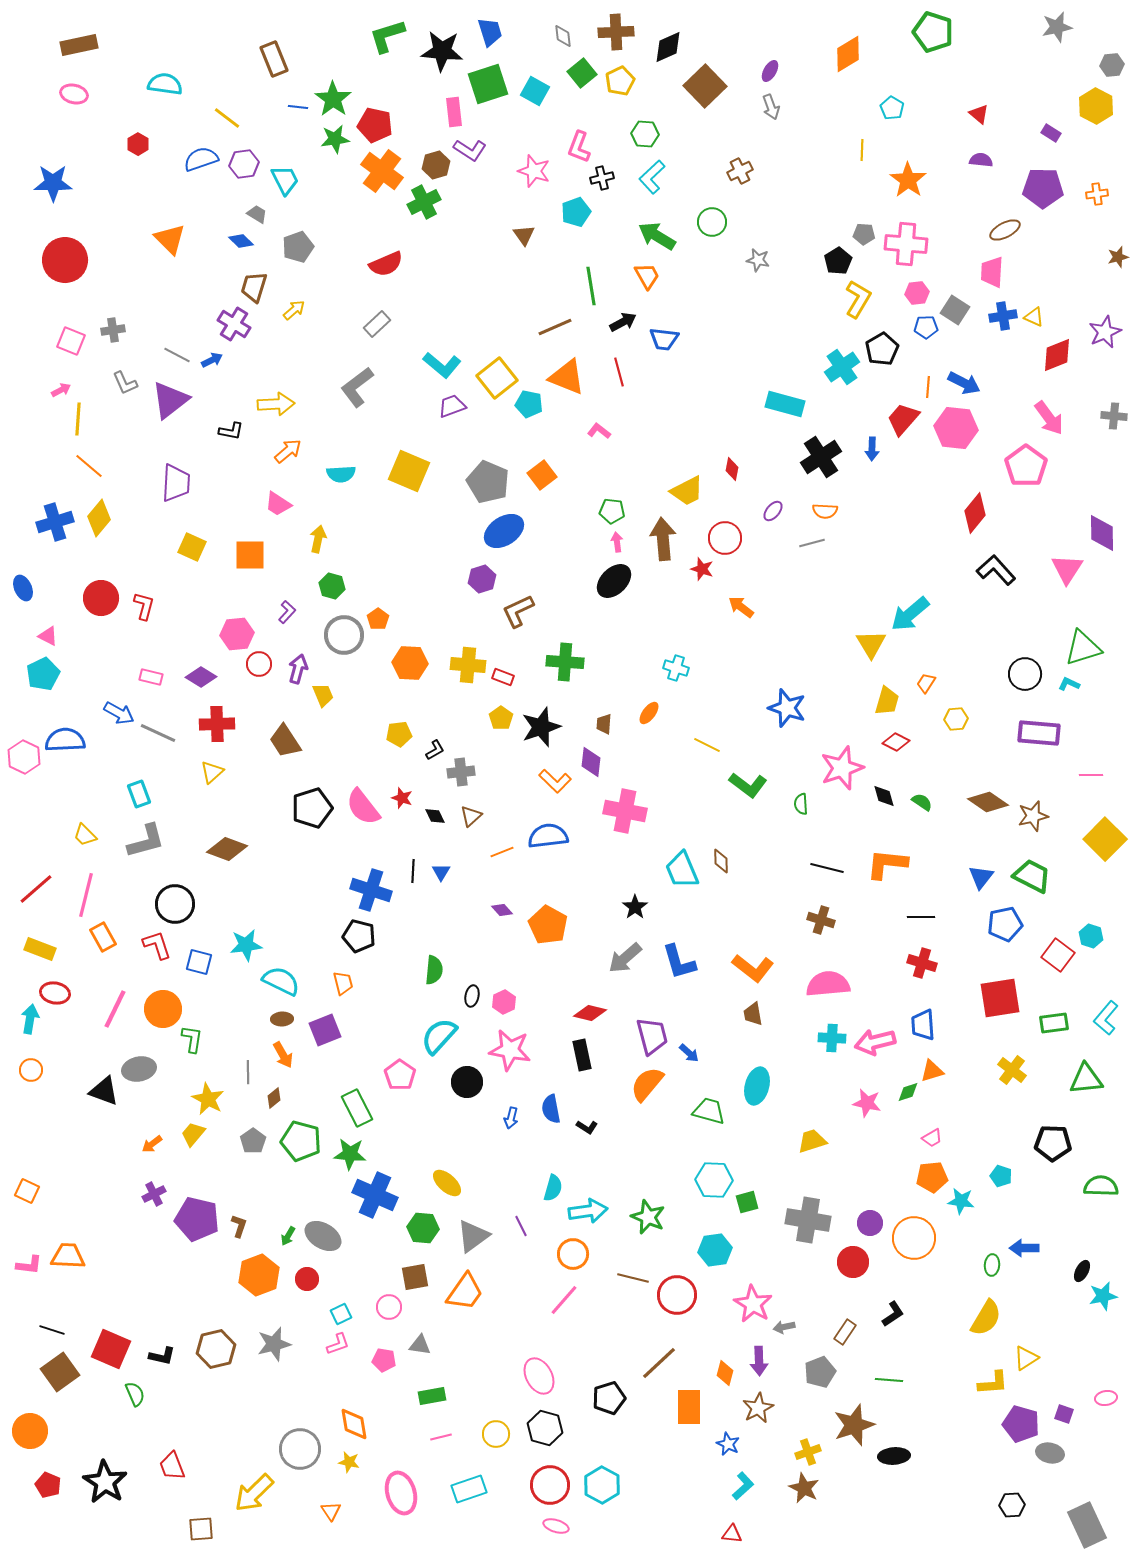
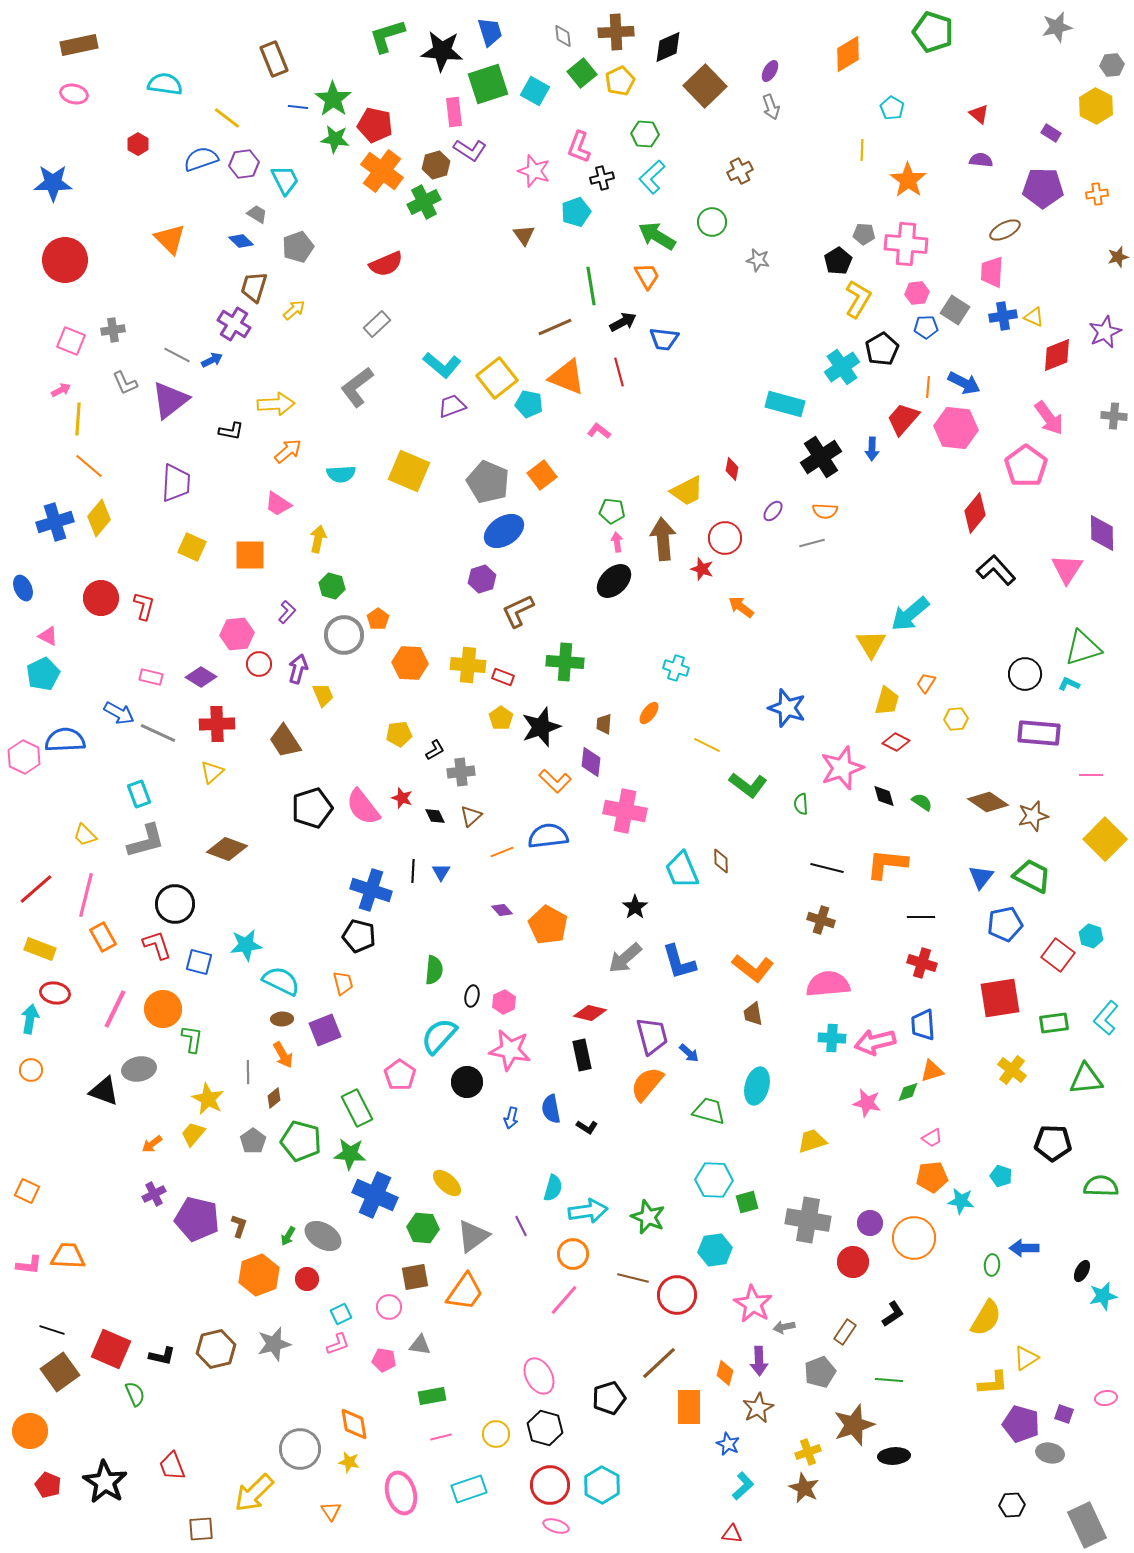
green star at (335, 139): rotated 16 degrees clockwise
